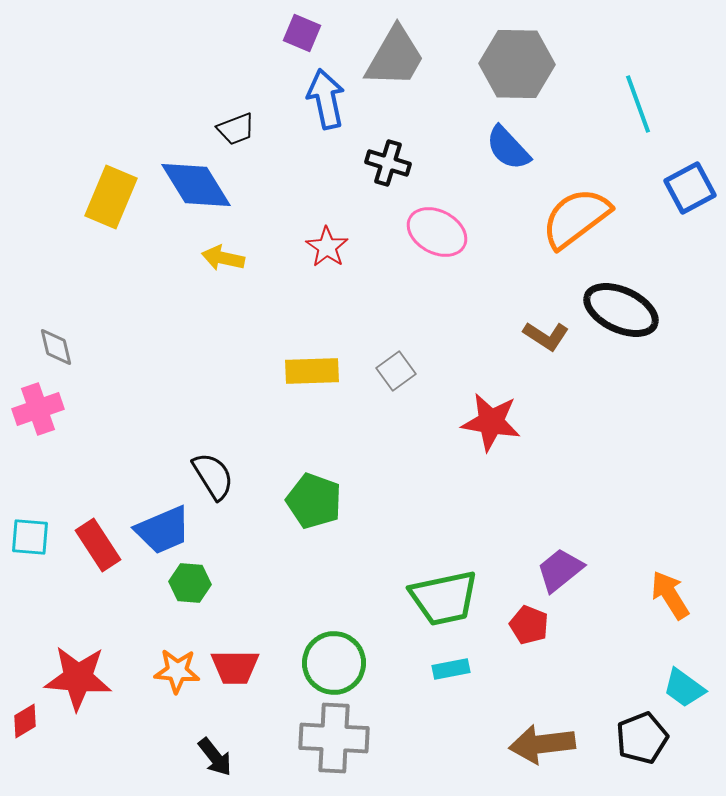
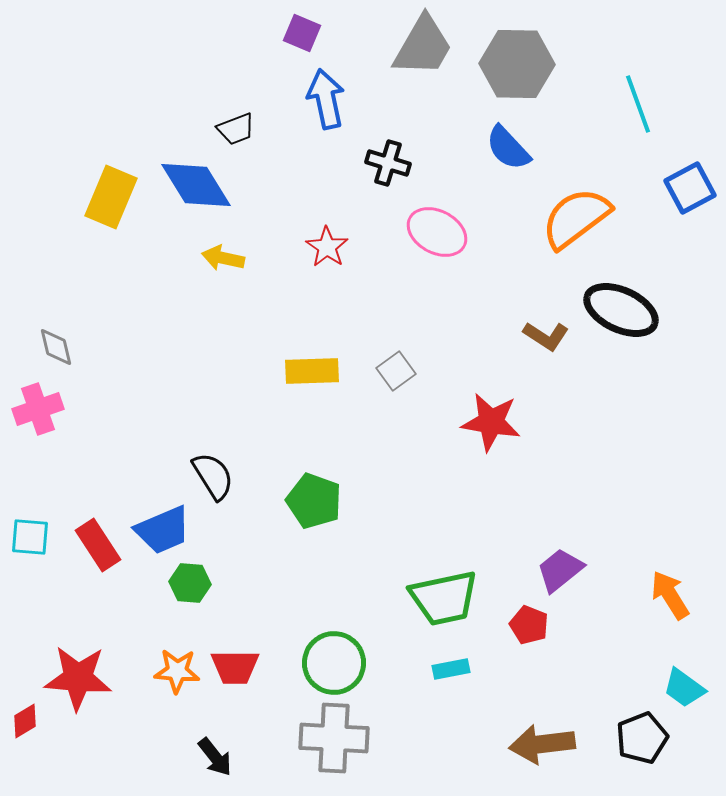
gray trapezoid at (395, 57): moved 28 px right, 11 px up
